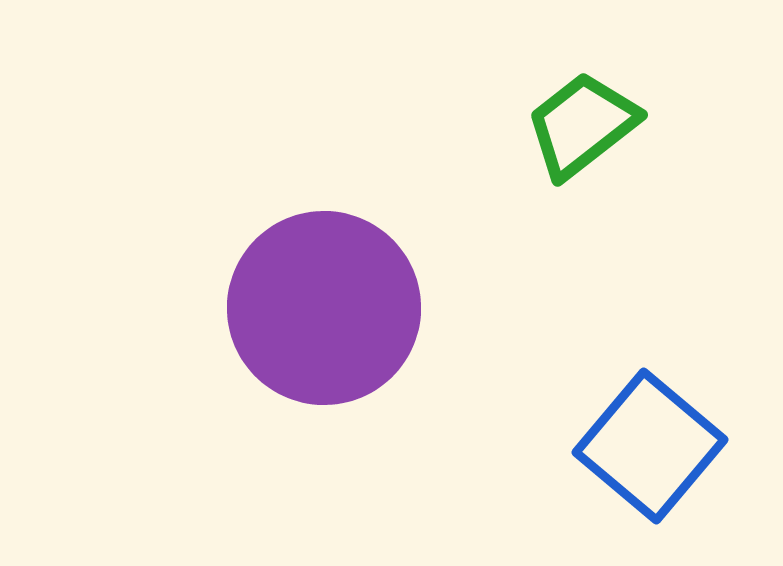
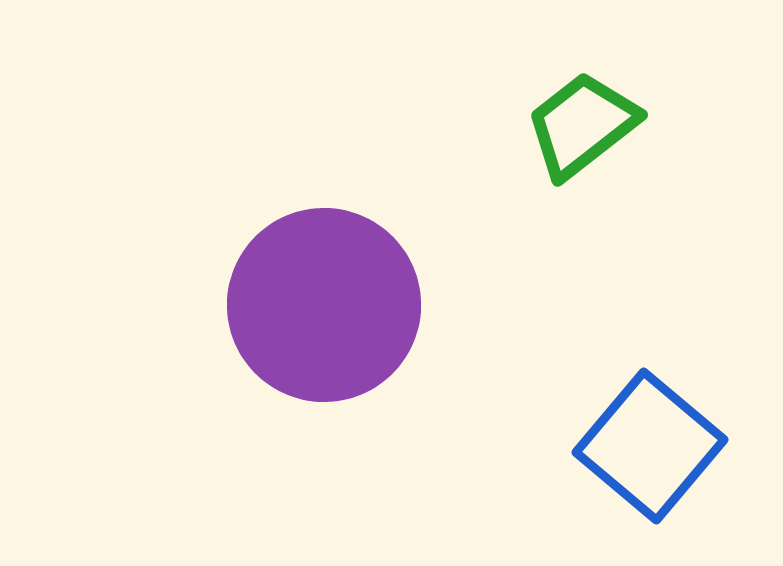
purple circle: moved 3 px up
